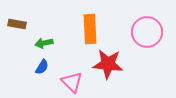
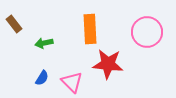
brown rectangle: moved 3 px left; rotated 42 degrees clockwise
blue semicircle: moved 11 px down
